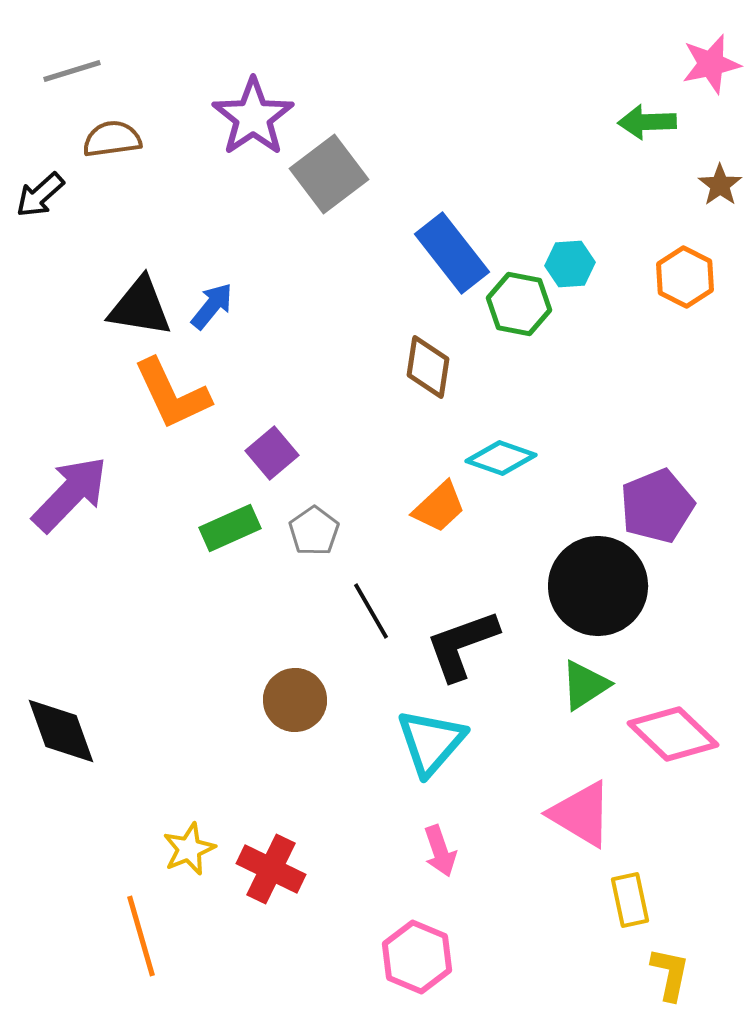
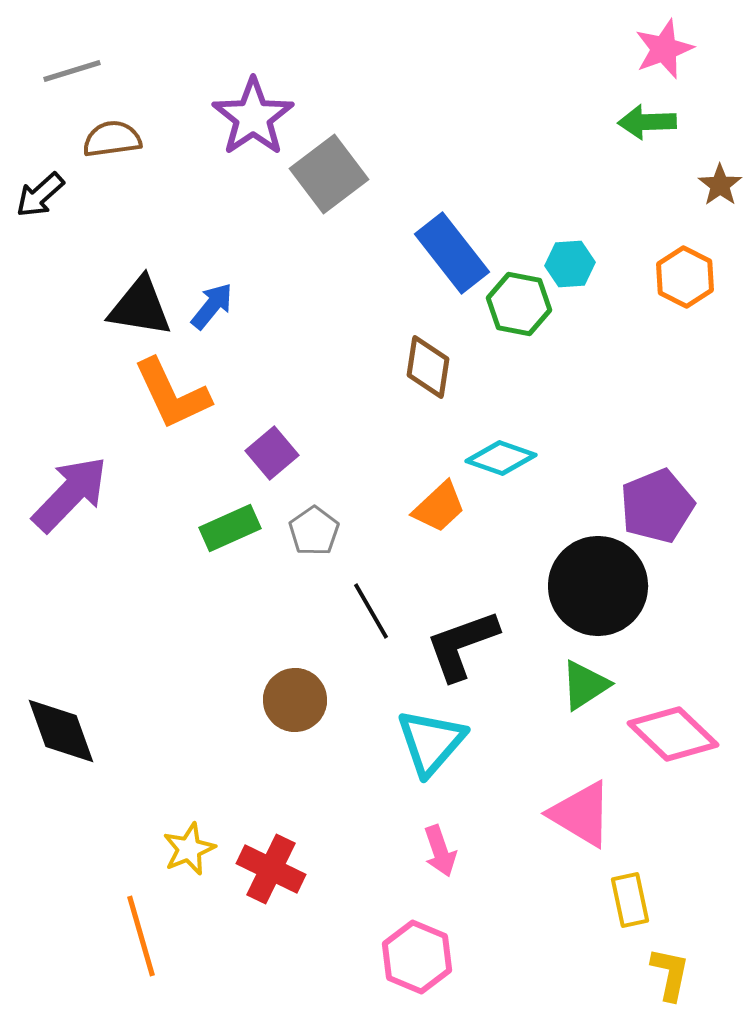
pink star: moved 47 px left, 15 px up; rotated 8 degrees counterclockwise
